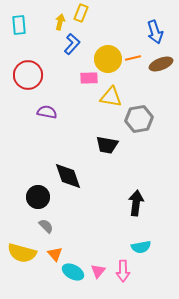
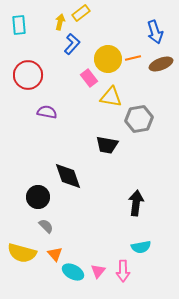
yellow rectangle: rotated 30 degrees clockwise
pink rectangle: rotated 54 degrees clockwise
